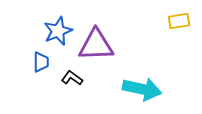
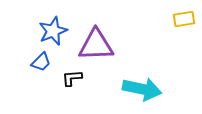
yellow rectangle: moved 5 px right, 2 px up
blue star: moved 5 px left
blue trapezoid: rotated 45 degrees clockwise
black L-shape: rotated 40 degrees counterclockwise
